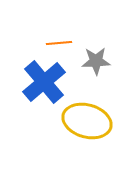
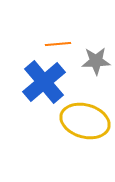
orange line: moved 1 px left, 1 px down
yellow ellipse: moved 2 px left
